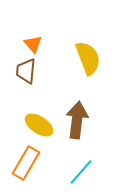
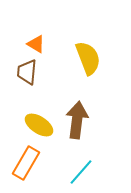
orange triangle: moved 3 px right; rotated 18 degrees counterclockwise
brown trapezoid: moved 1 px right, 1 px down
